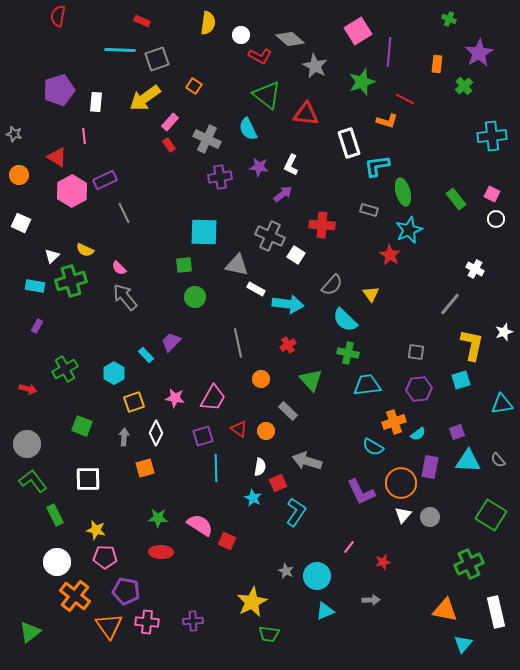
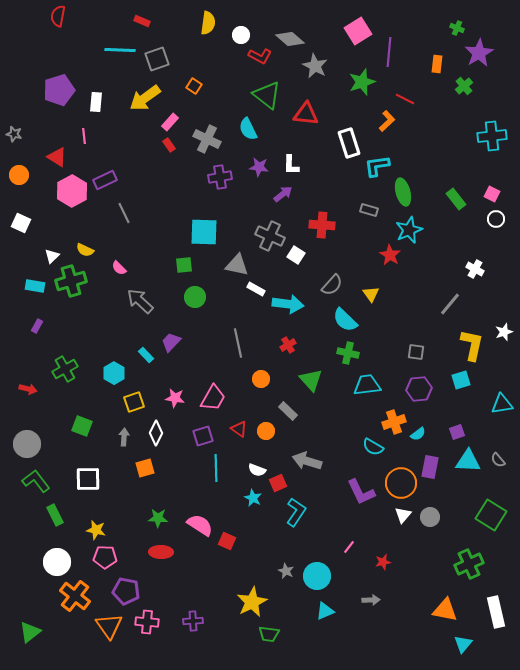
green cross at (449, 19): moved 8 px right, 9 px down
orange L-shape at (387, 121): rotated 60 degrees counterclockwise
white L-shape at (291, 165): rotated 25 degrees counterclockwise
gray arrow at (125, 297): moved 15 px right, 4 px down; rotated 8 degrees counterclockwise
white semicircle at (260, 467): moved 3 px left, 3 px down; rotated 102 degrees clockwise
green L-shape at (33, 481): moved 3 px right
